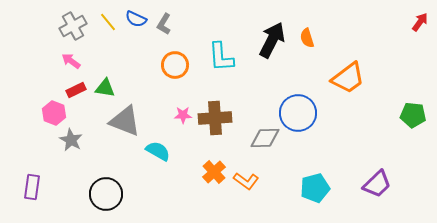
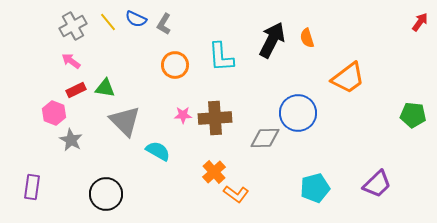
gray triangle: rotated 24 degrees clockwise
orange L-shape: moved 10 px left, 13 px down
